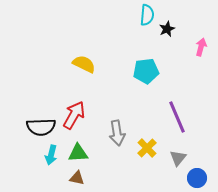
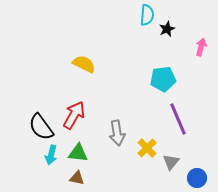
cyan pentagon: moved 17 px right, 8 px down
purple line: moved 1 px right, 2 px down
black semicircle: rotated 56 degrees clockwise
green triangle: rotated 10 degrees clockwise
gray triangle: moved 7 px left, 4 px down
